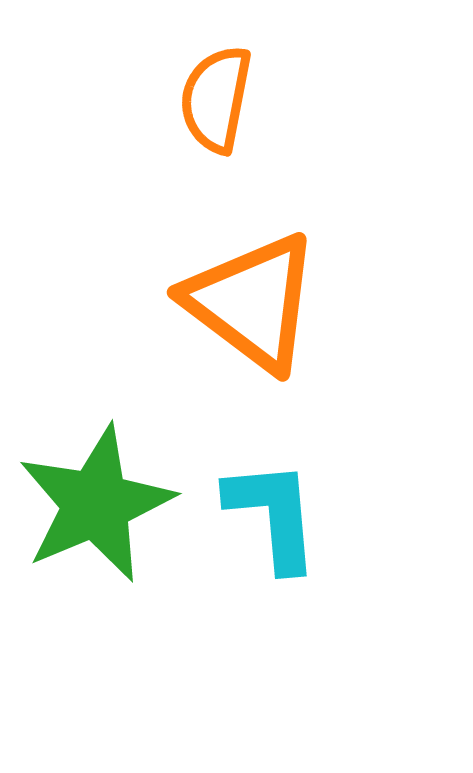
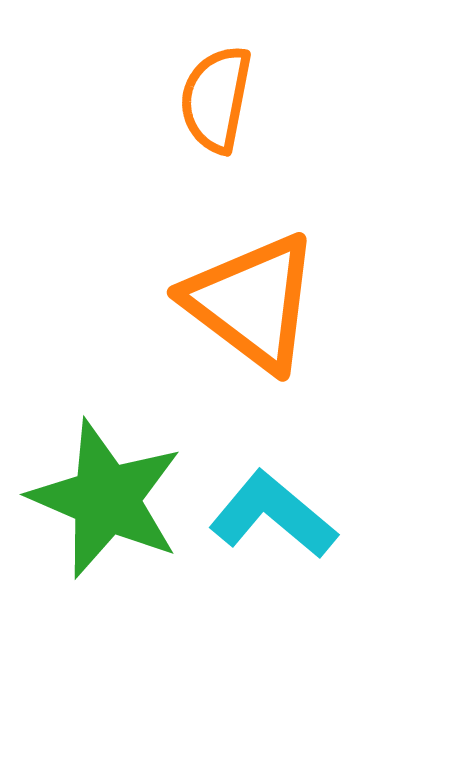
green star: moved 10 px right, 5 px up; rotated 26 degrees counterclockwise
cyan L-shape: rotated 45 degrees counterclockwise
